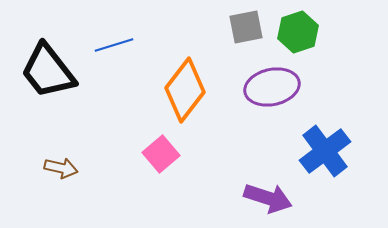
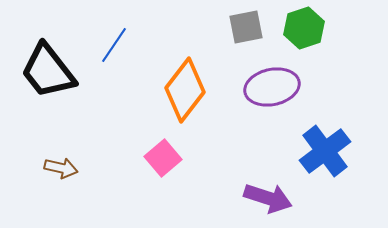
green hexagon: moved 6 px right, 4 px up
blue line: rotated 39 degrees counterclockwise
pink square: moved 2 px right, 4 px down
